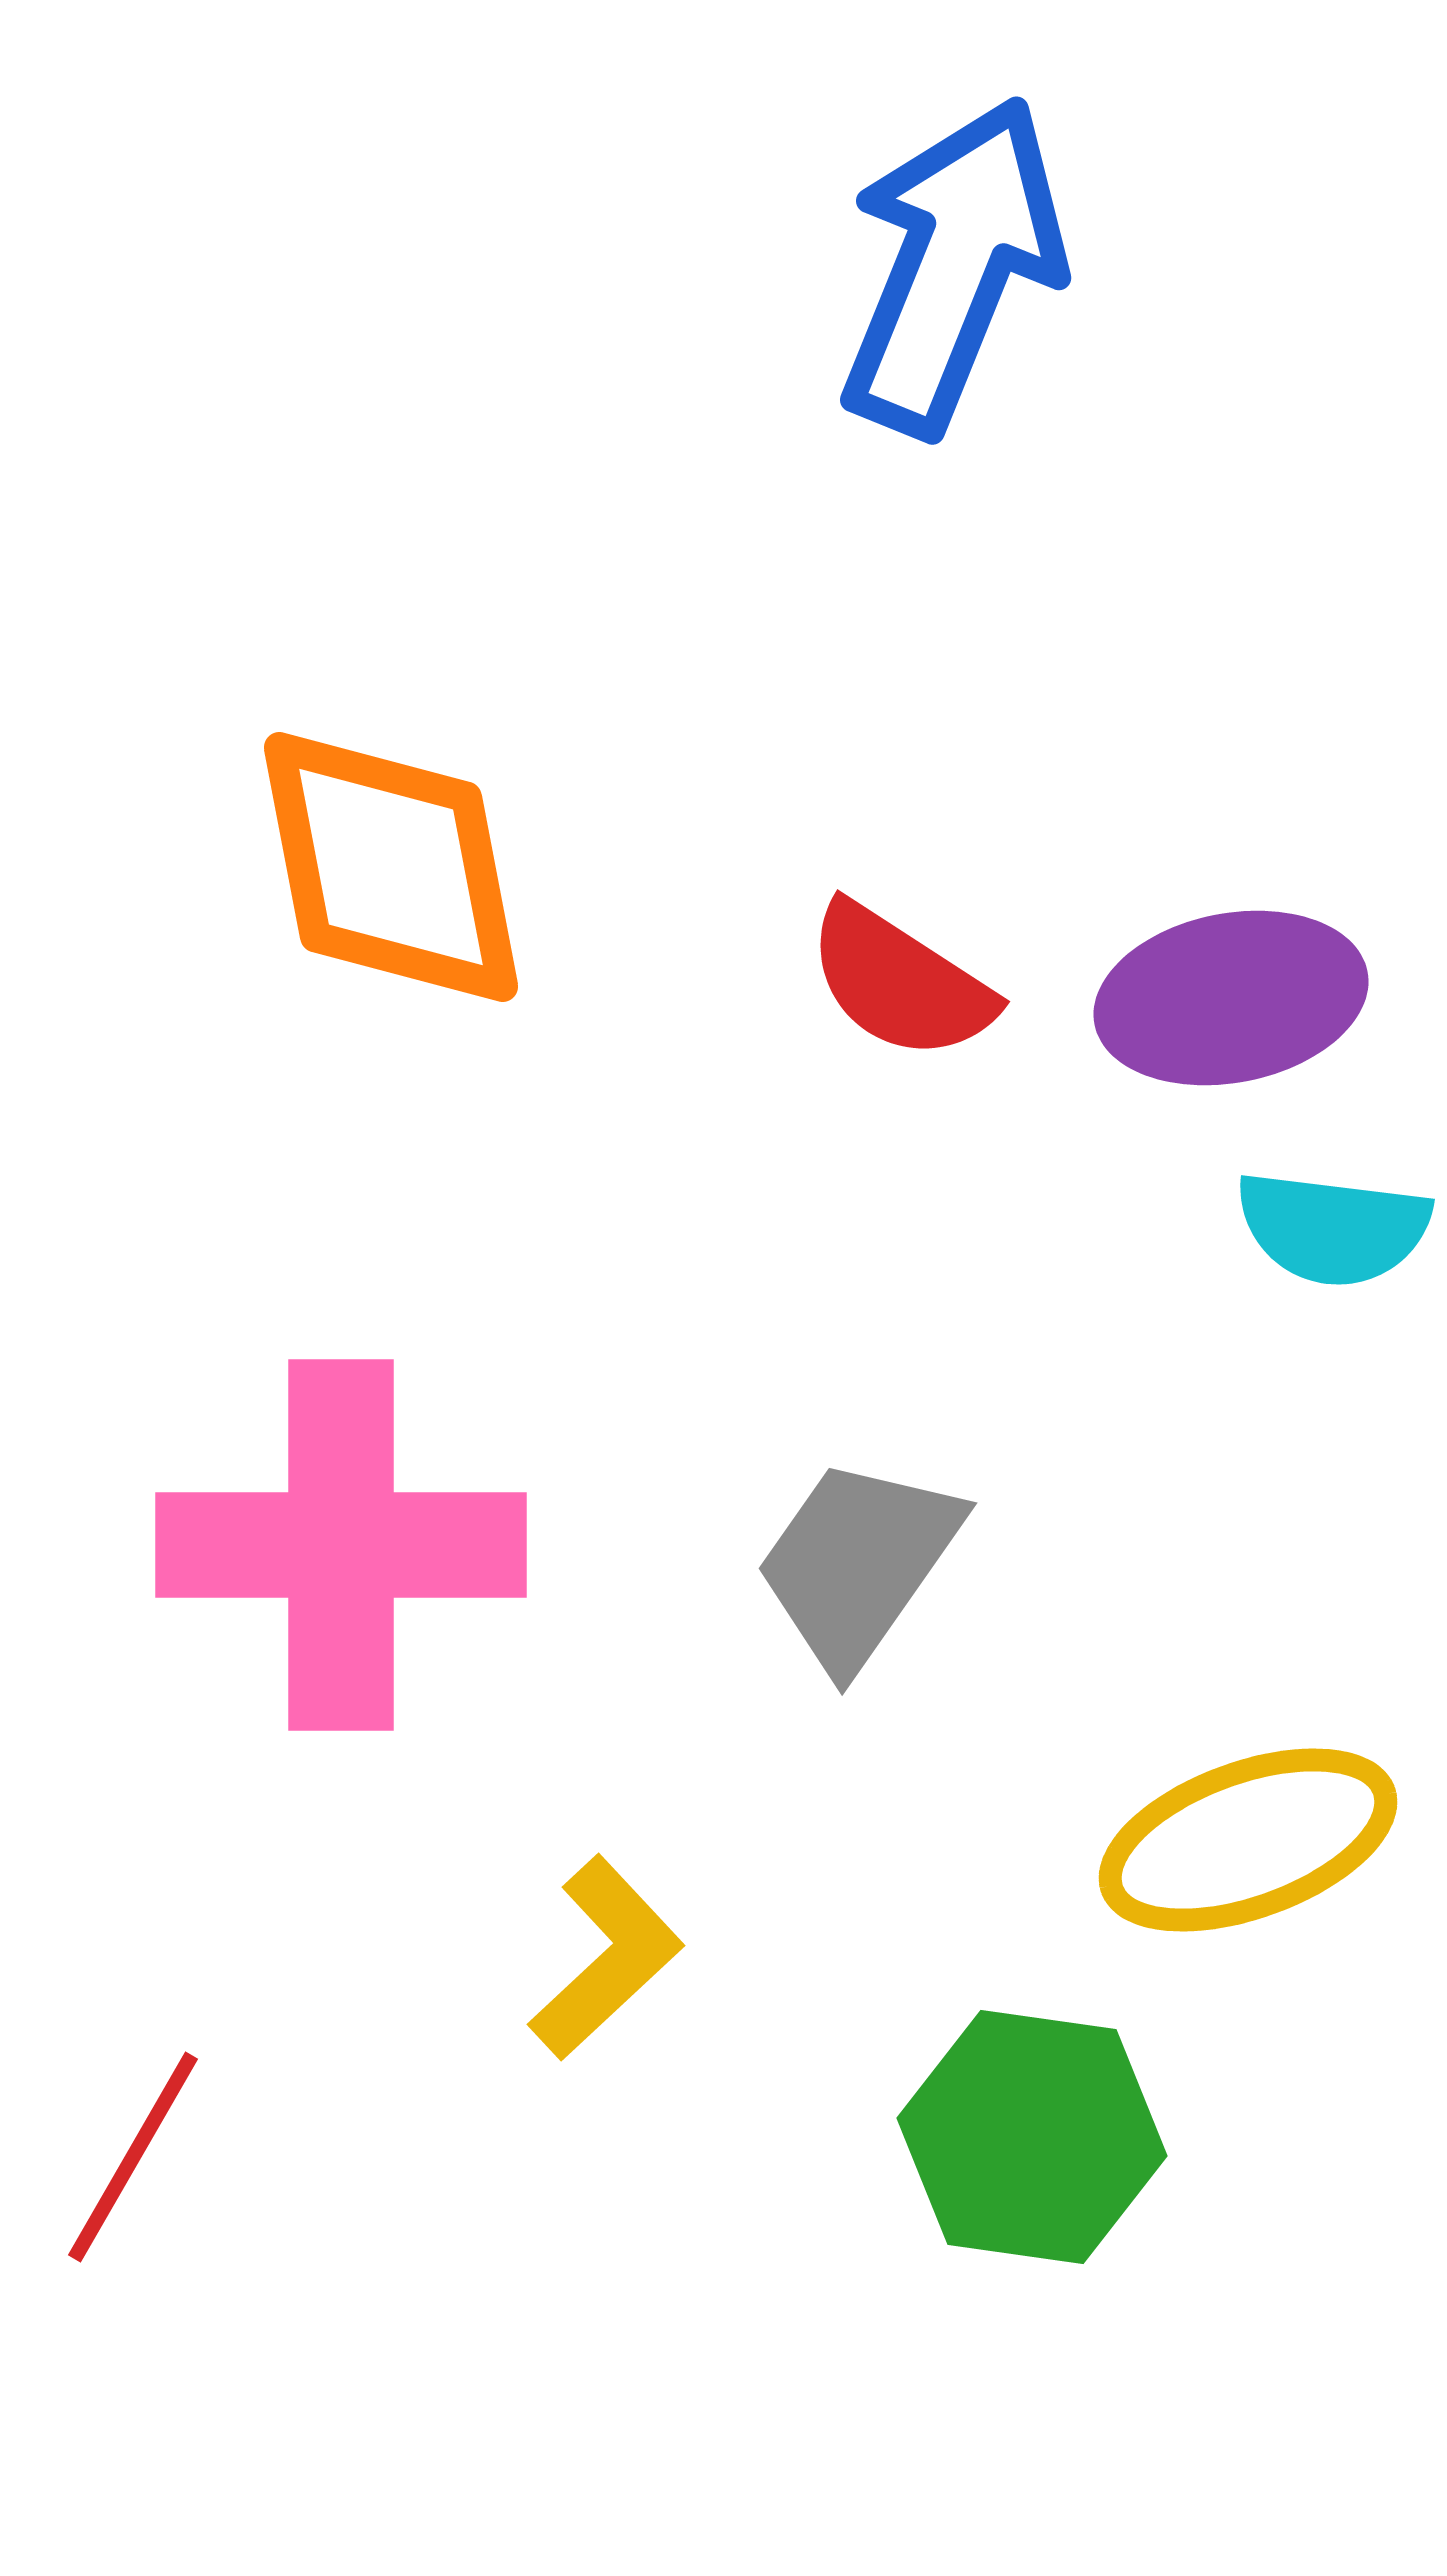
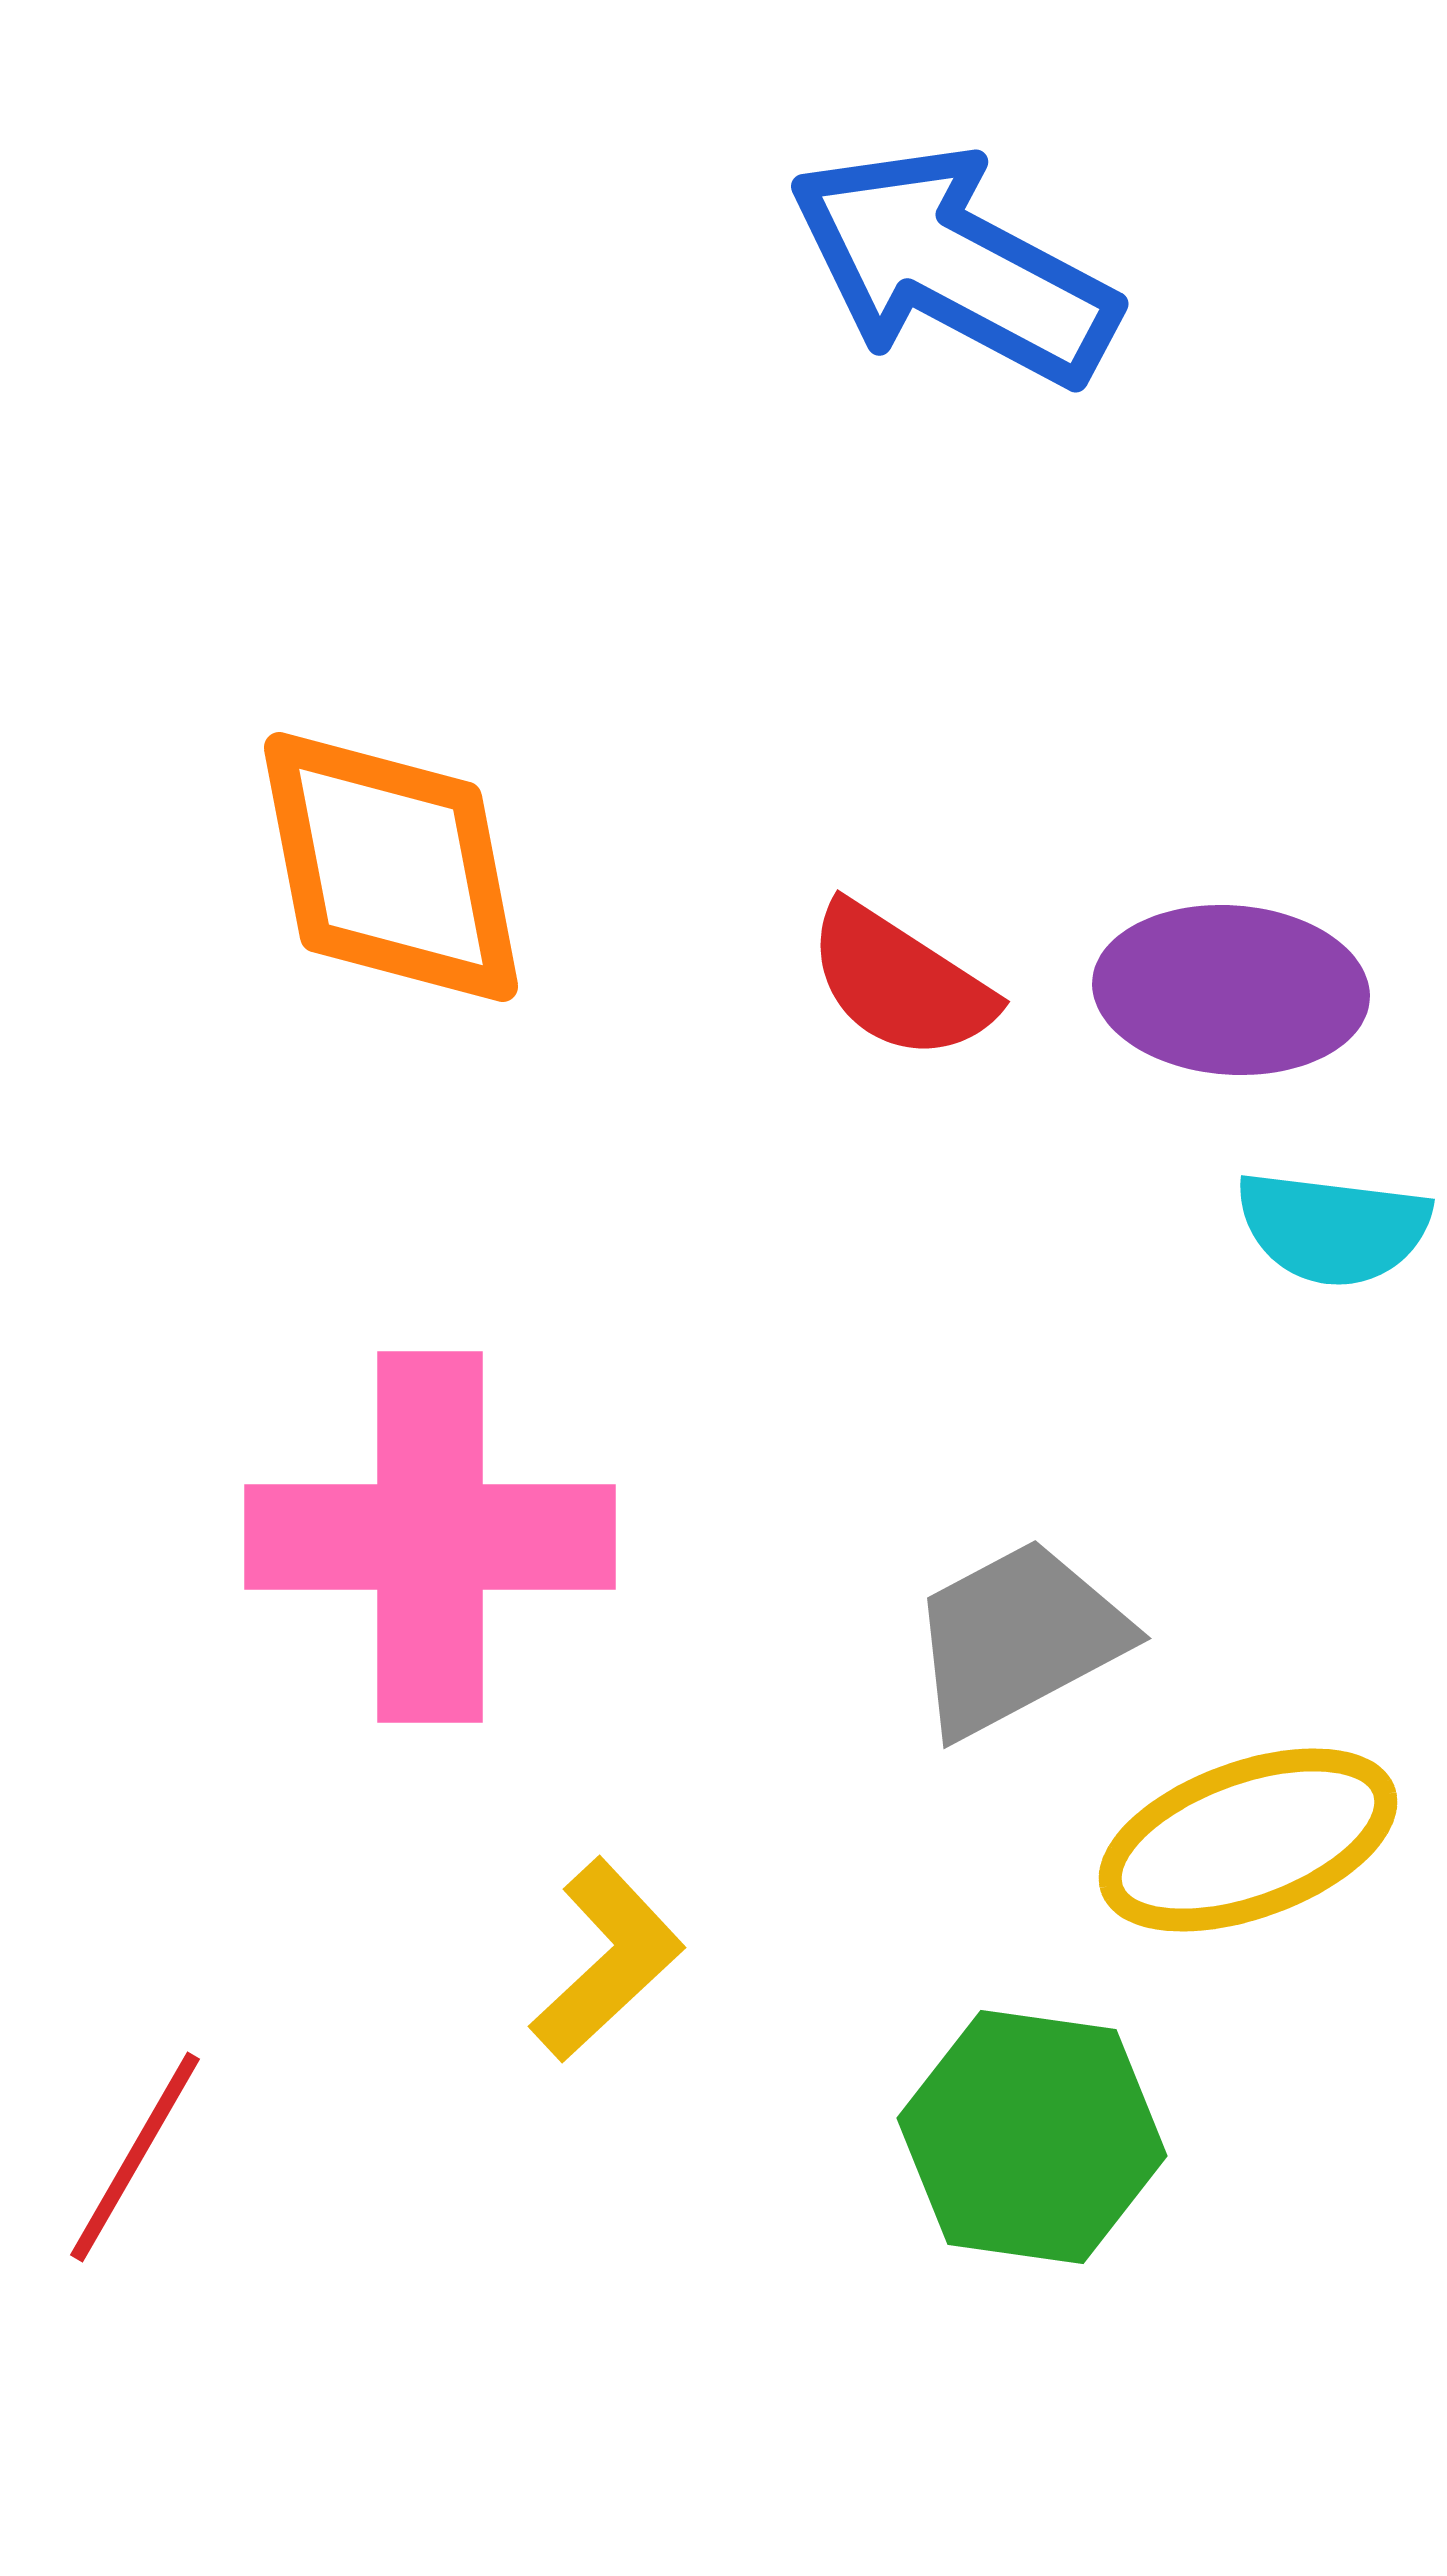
blue arrow: rotated 84 degrees counterclockwise
purple ellipse: moved 8 px up; rotated 15 degrees clockwise
pink cross: moved 89 px right, 8 px up
gray trapezoid: moved 160 px right, 75 px down; rotated 27 degrees clockwise
yellow L-shape: moved 1 px right, 2 px down
red line: moved 2 px right
